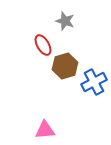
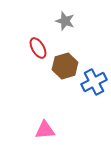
red ellipse: moved 5 px left, 3 px down
